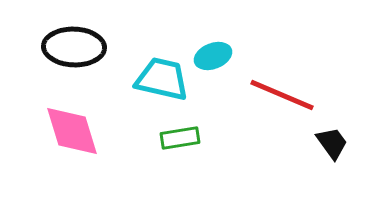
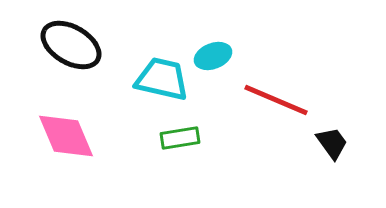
black ellipse: moved 3 px left, 2 px up; rotated 28 degrees clockwise
red line: moved 6 px left, 5 px down
pink diamond: moved 6 px left, 5 px down; rotated 6 degrees counterclockwise
